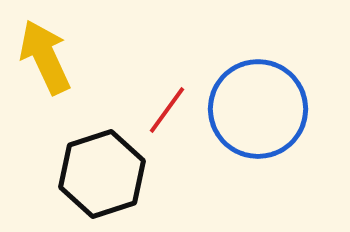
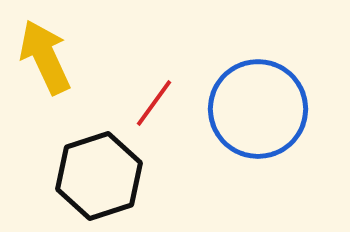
red line: moved 13 px left, 7 px up
black hexagon: moved 3 px left, 2 px down
